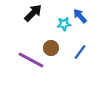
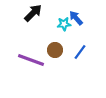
blue arrow: moved 4 px left, 2 px down
brown circle: moved 4 px right, 2 px down
purple line: rotated 8 degrees counterclockwise
